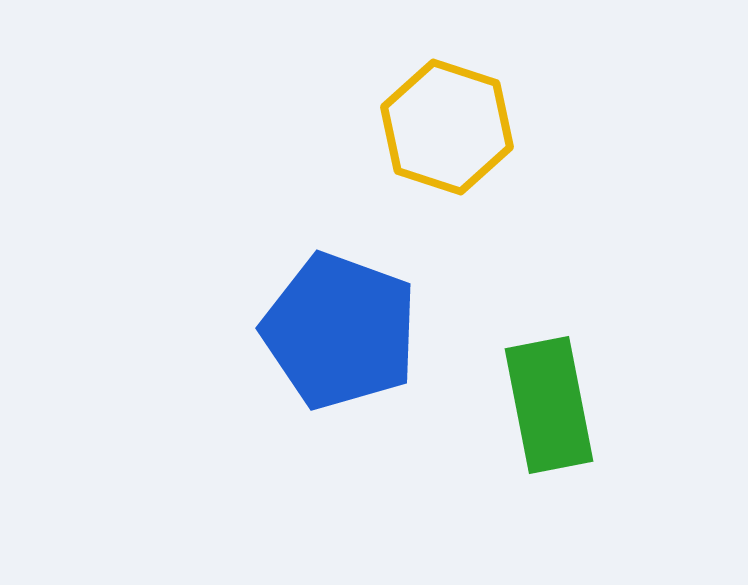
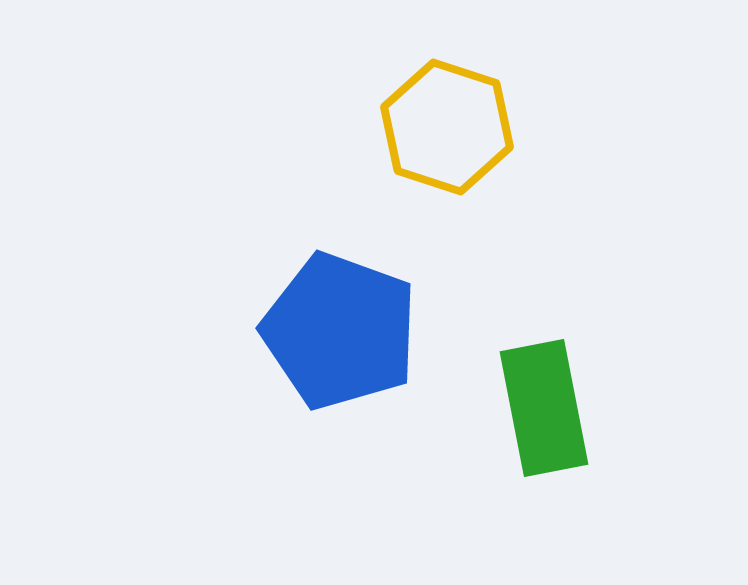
green rectangle: moved 5 px left, 3 px down
